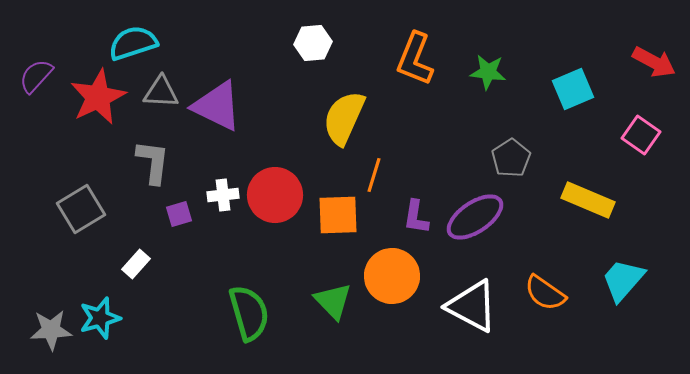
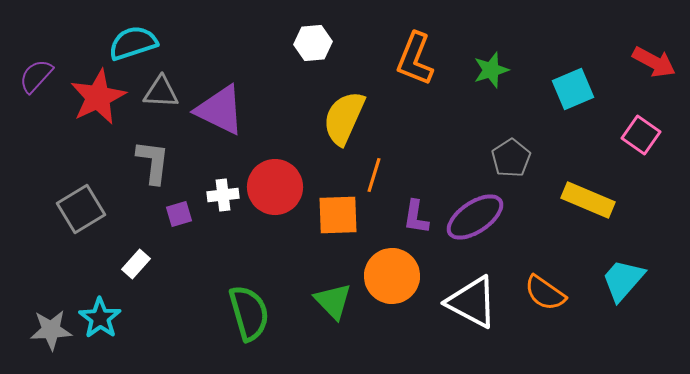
green star: moved 3 px right, 2 px up; rotated 24 degrees counterclockwise
purple triangle: moved 3 px right, 4 px down
red circle: moved 8 px up
white triangle: moved 4 px up
cyan star: rotated 21 degrees counterclockwise
